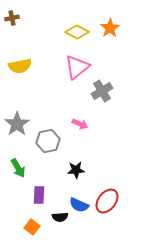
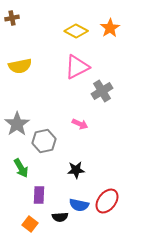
yellow diamond: moved 1 px left, 1 px up
pink triangle: rotated 12 degrees clockwise
gray hexagon: moved 4 px left
green arrow: moved 3 px right
blue semicircle: rotated 12 degrees counterclockwise
orange square: moved 2 px left, 3 px up
